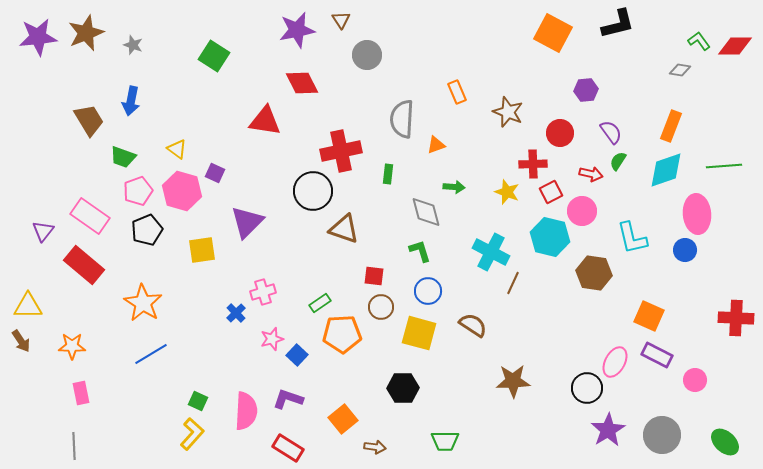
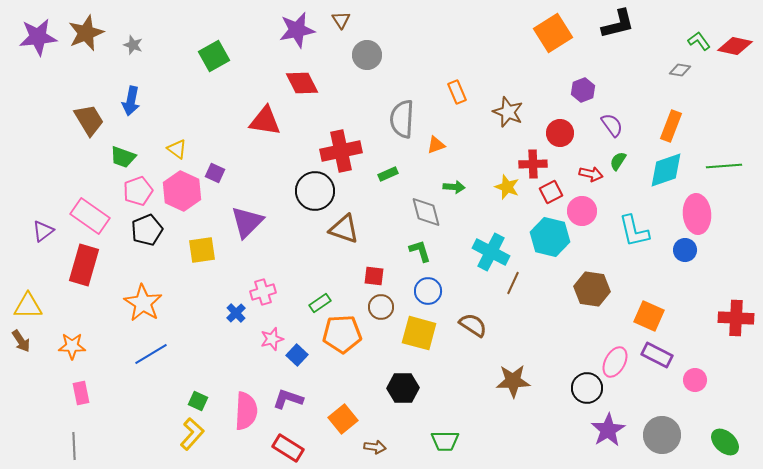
orange square at (553, 33): rotated 30 degrees clockwise
red diamond at (735, 46): rotated 12 degrees clockwise
green square at (214, 56): rotated 28 degrees clockwise
purple hexagon at (586, 90): moved 3 px left; rotated 15 degrees counterclockwise
purple semicircle at (611, 132): moved 1 px right, 7 px up
green rectangle at (388, 174): rotated 60 degrees clockwise
pink hexagon at (182, 191): rotated 9 degrees clockwise
black circle at (313, 191): moved 2 px right
yellow star at (507, 192): moved 5 px up
purple triangle at (43, 231): rotated 15 degrees clockwise
cyan L-shape at (632, 238): moved 2 px right, 7 px up
red rectangle at (84, 265): rotated 66 degrees clockwise
brown hexagon at (594, 273): moved 2 px left, 16 px down
